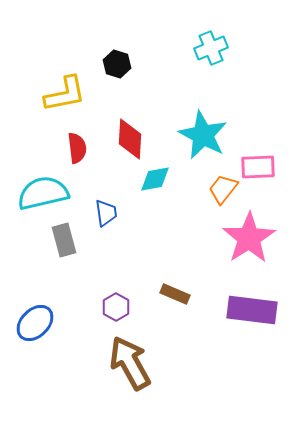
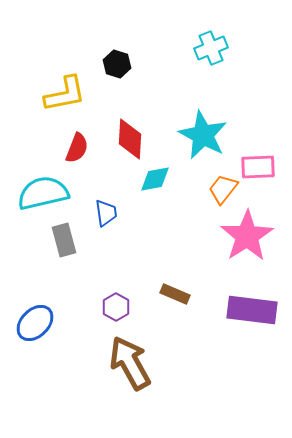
red semicircle: rotated 28 degrees clockwise
pink star: moved 2 px left, 2 px up
